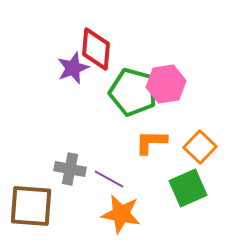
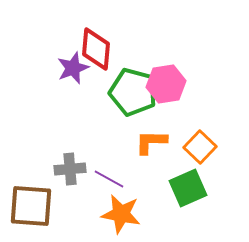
gray cross: rotated 16 degrees counterclockwise
